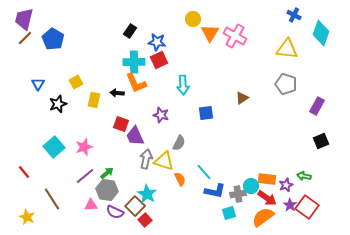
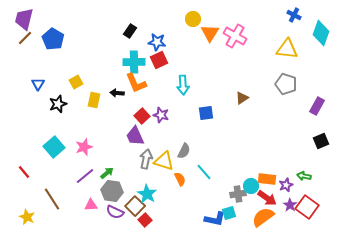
red square at (121, 124): moved 21 px right, 8 px up; rotated 28 degrees clockwise
gray semicircle at (179, 143): moved 5 px right, 8 px down
gray hexagon at (107, 190): moved 5 px right, 1 px down
blue L-shape at (215, 191): moved 28 px down
